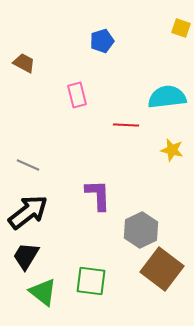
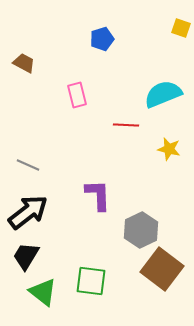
blue pentagon: moved 2 px up
cyan semicircle: moved 4 px left, 3 px up; rotated 15 degrees counterclockwise
yellow star: moved 3 px left, 1 px up
